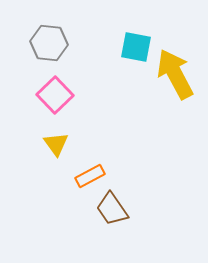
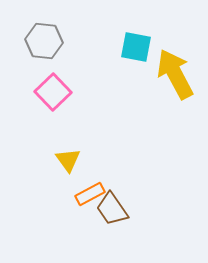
gray hexagon: moved 5 px left, 2 px up
pink square: moved 2 px left, 3 px up
yellow triangle: moved 12 px right, 16 px down
orange rectangle: moved 18 px down
